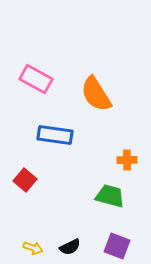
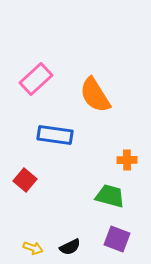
pink rectangle: rotated 72 degrees counterclockwise
orange semicircle: moved 1 px left, 1 px down
purple square: moved 7 px up
